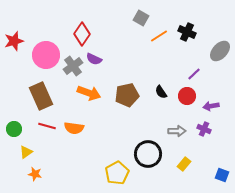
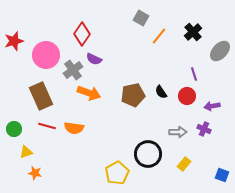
black cross: moved 6 px right; rotated 24 degrees clockwise
orange line: rotated 18 degrees counterclockwise
gray cross: moved 4 px down
purple line: rotated 64 degrees counterclockwise
brown pentagon: moved 6 px right
purple arrow: moved 1 px right
gray arrow: moved 1 px right, 1 px down
yellow triangle: rotated 16 degrees clockwise
orange star: moved 1 px up
